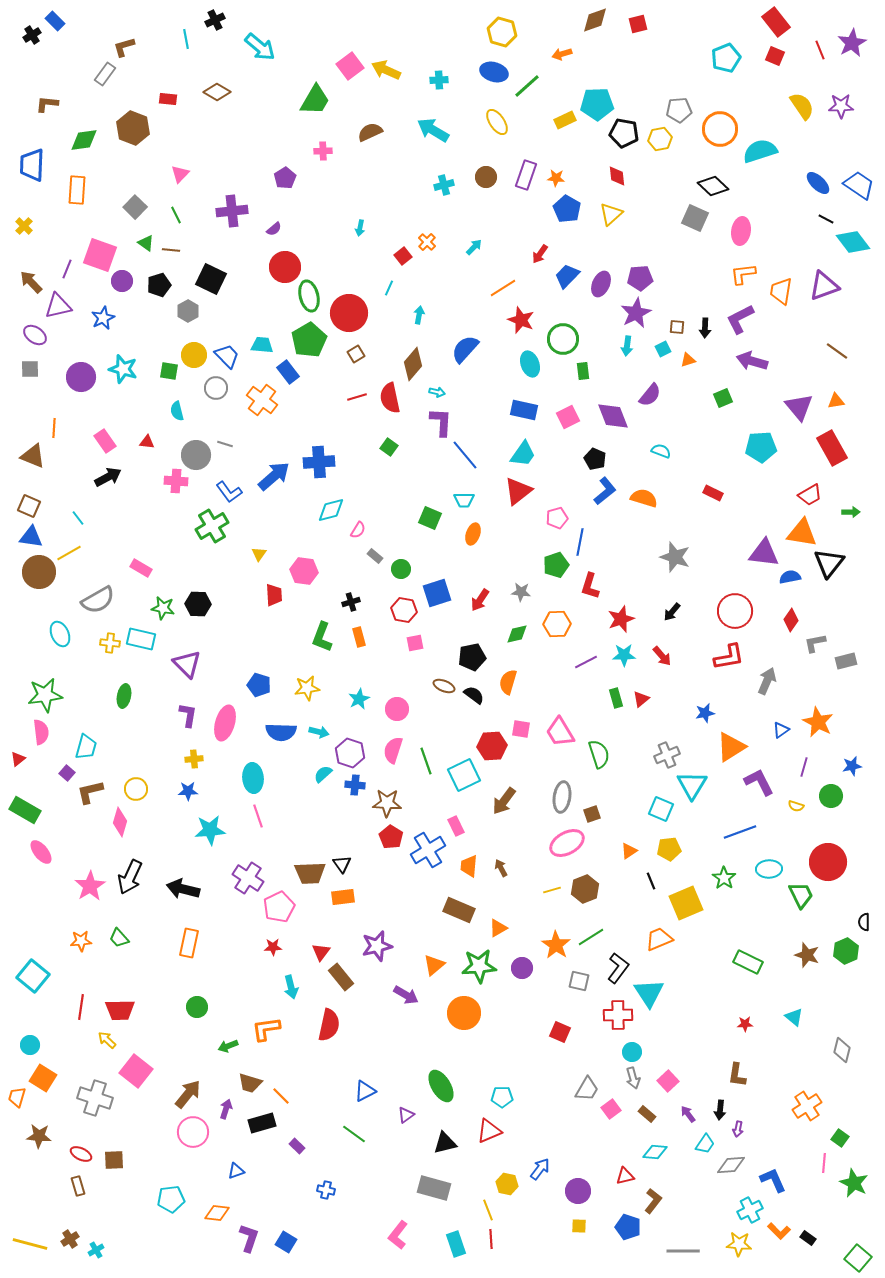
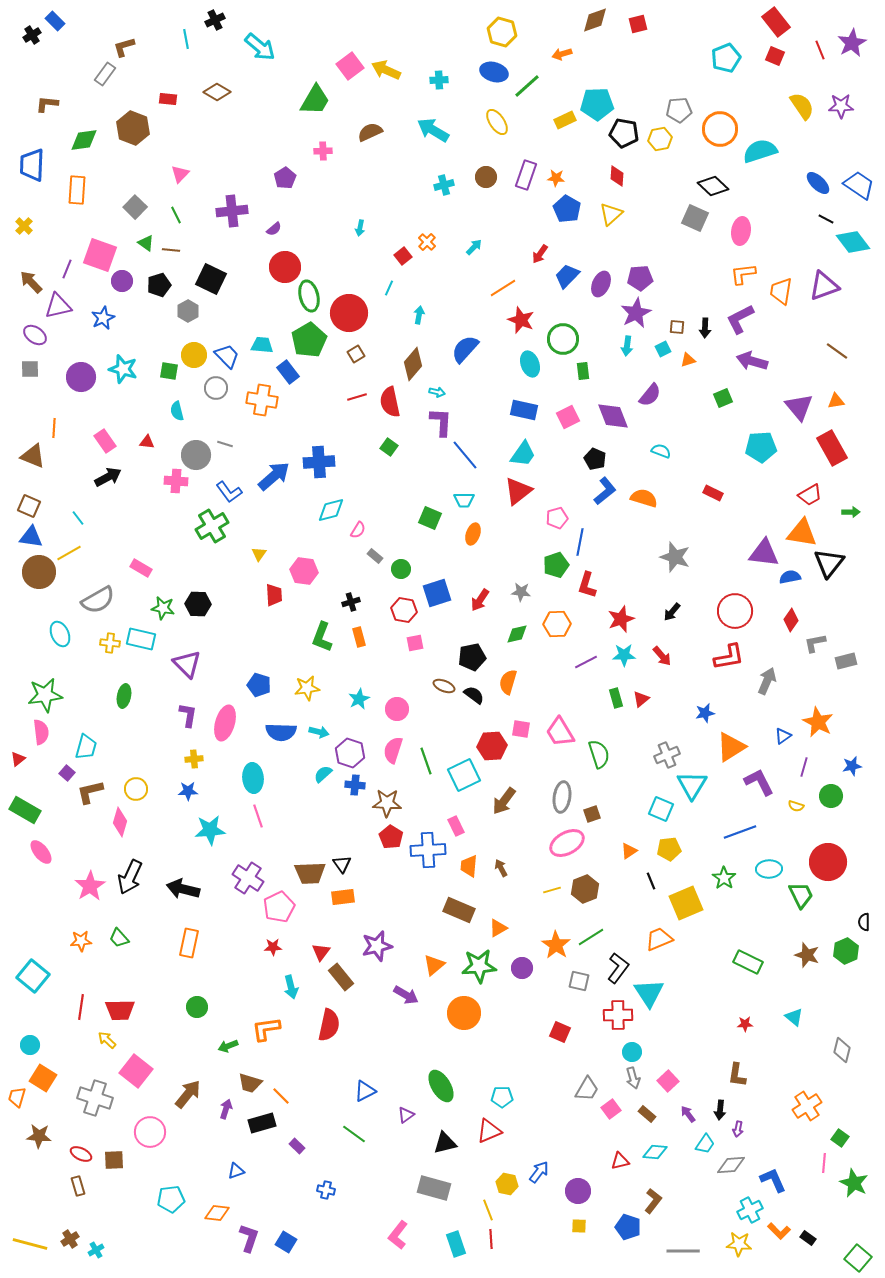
red diamond at (617, 176): rotated 10 degrees clockwise
red semicircle at (390, 398): moved 4 px down
orange cross at (262, 400): rotated 28 degrees counterclockwise
red L-shape at (590, 586): moved 3 px left, 1 px up
blue triangle at (781, 730): moved 2 px right, 6 px down
blue cross at (428, 850): rotated 28 degrees clockwise
pink circle at (193, 1132): moved 43 px left
blue arrow at (540, 1169): moved 1 px left, 3 px down
red triangle at (625, 1176): moved 5 px left, 15 px up
